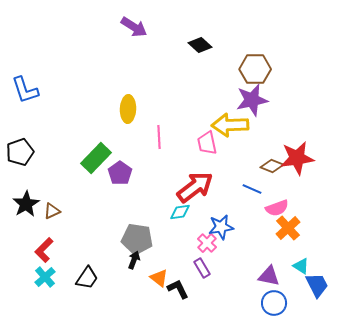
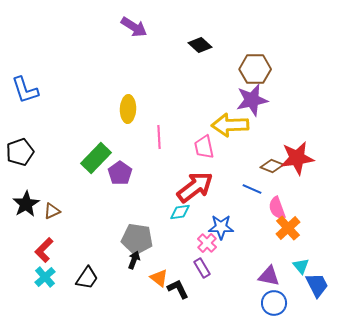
pink trapezoid: moved 3 px left, 4 px down
pink semicircle: rotated 90 degrees clockwise
blue star: rotated 10 degrees clockwise
cyan triangle: rotated 18 degrees clockwise
